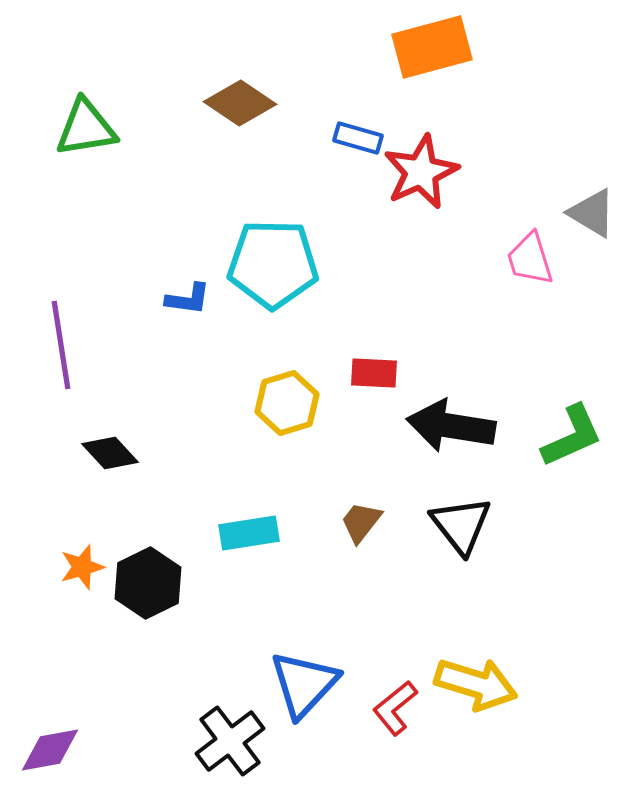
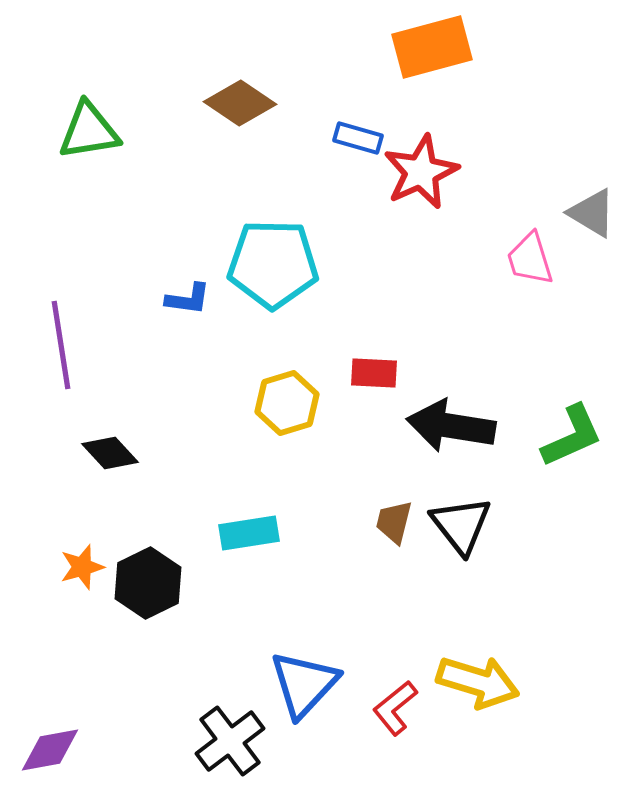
green triangle: moved 3 px right, 3 px down
brown trapezoid: moved 33 px right; rotated 24 degrees counterclockwise
yellow arrow: moved 2 px right, 2 px up
